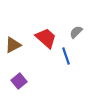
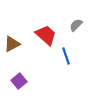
gray semicircle: moved 7 px up
red trapezoid: moved 3 px up
brown triangle: moved 1 px left, 1 px up
